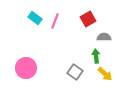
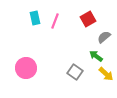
cyan rectangle: rotated 40 degrees clockwise
gray semicircle: rotated 40 degrees counterclockwise
green arrow: rotated 48 degrees counterclockwise
yellow arrow: moved 1 px right
